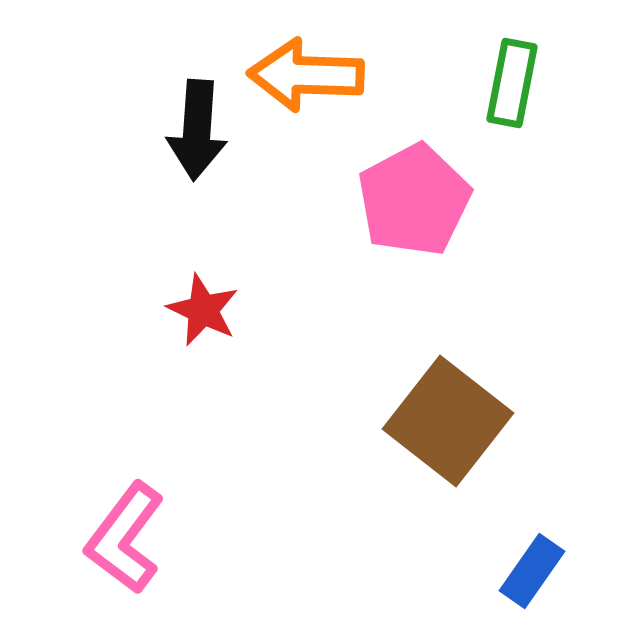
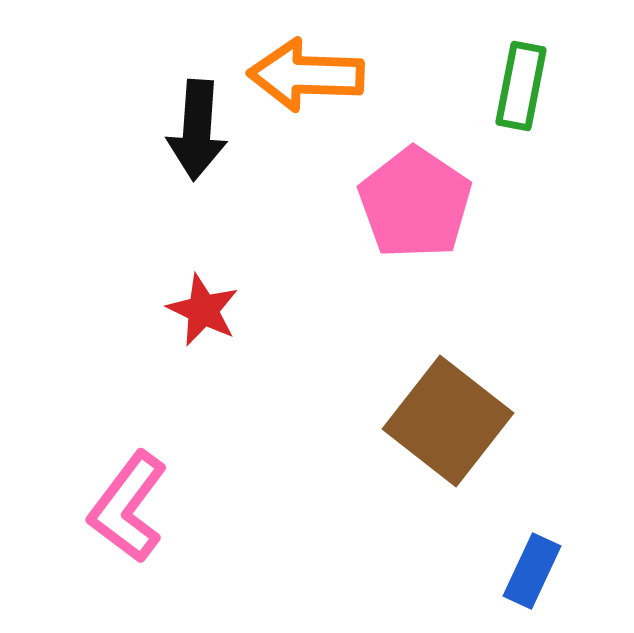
green rectangle: moved 9 px right, 3 px down
pink pentagon: moved 1 px right, 3 px down; rotated 10 degrees counterclockwise
pink L-shape: moved 3 px right, 31 px up
blue rectangle: rotated 10 degrees counterclockwise
